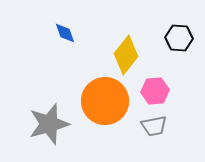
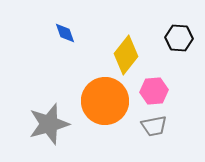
pink hexagon: moved 1 px left
